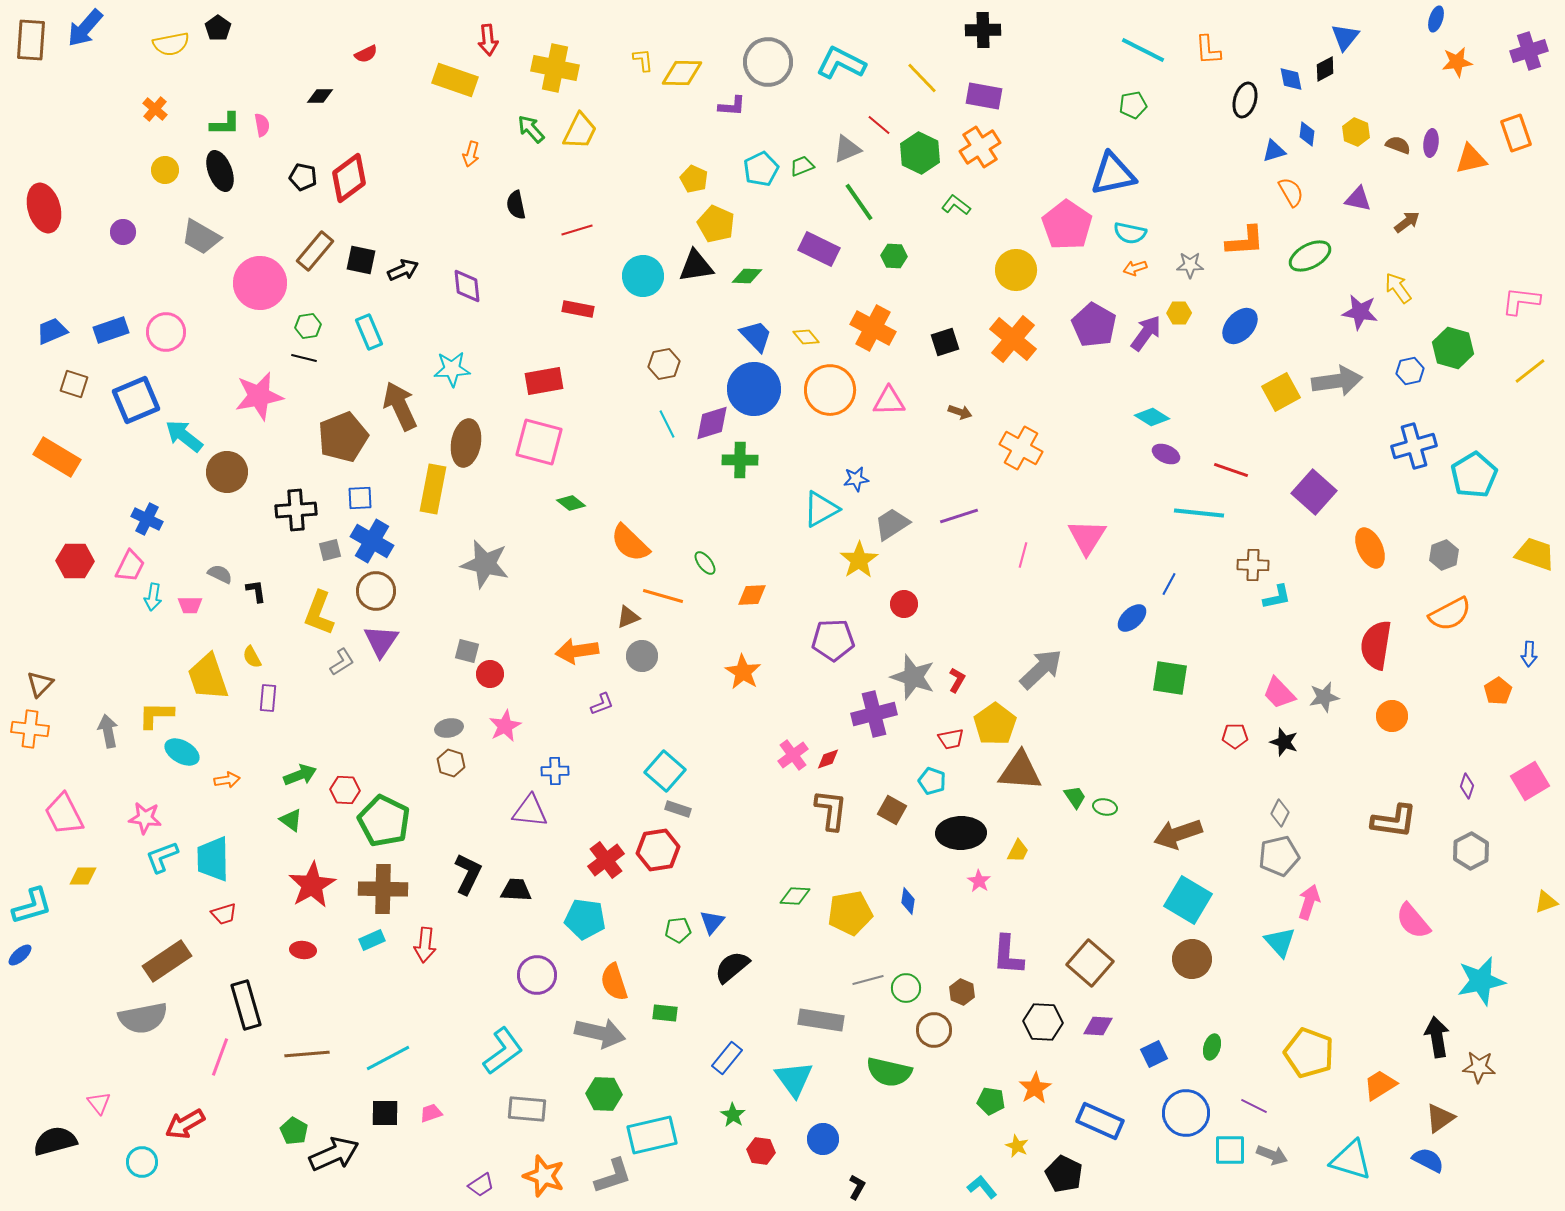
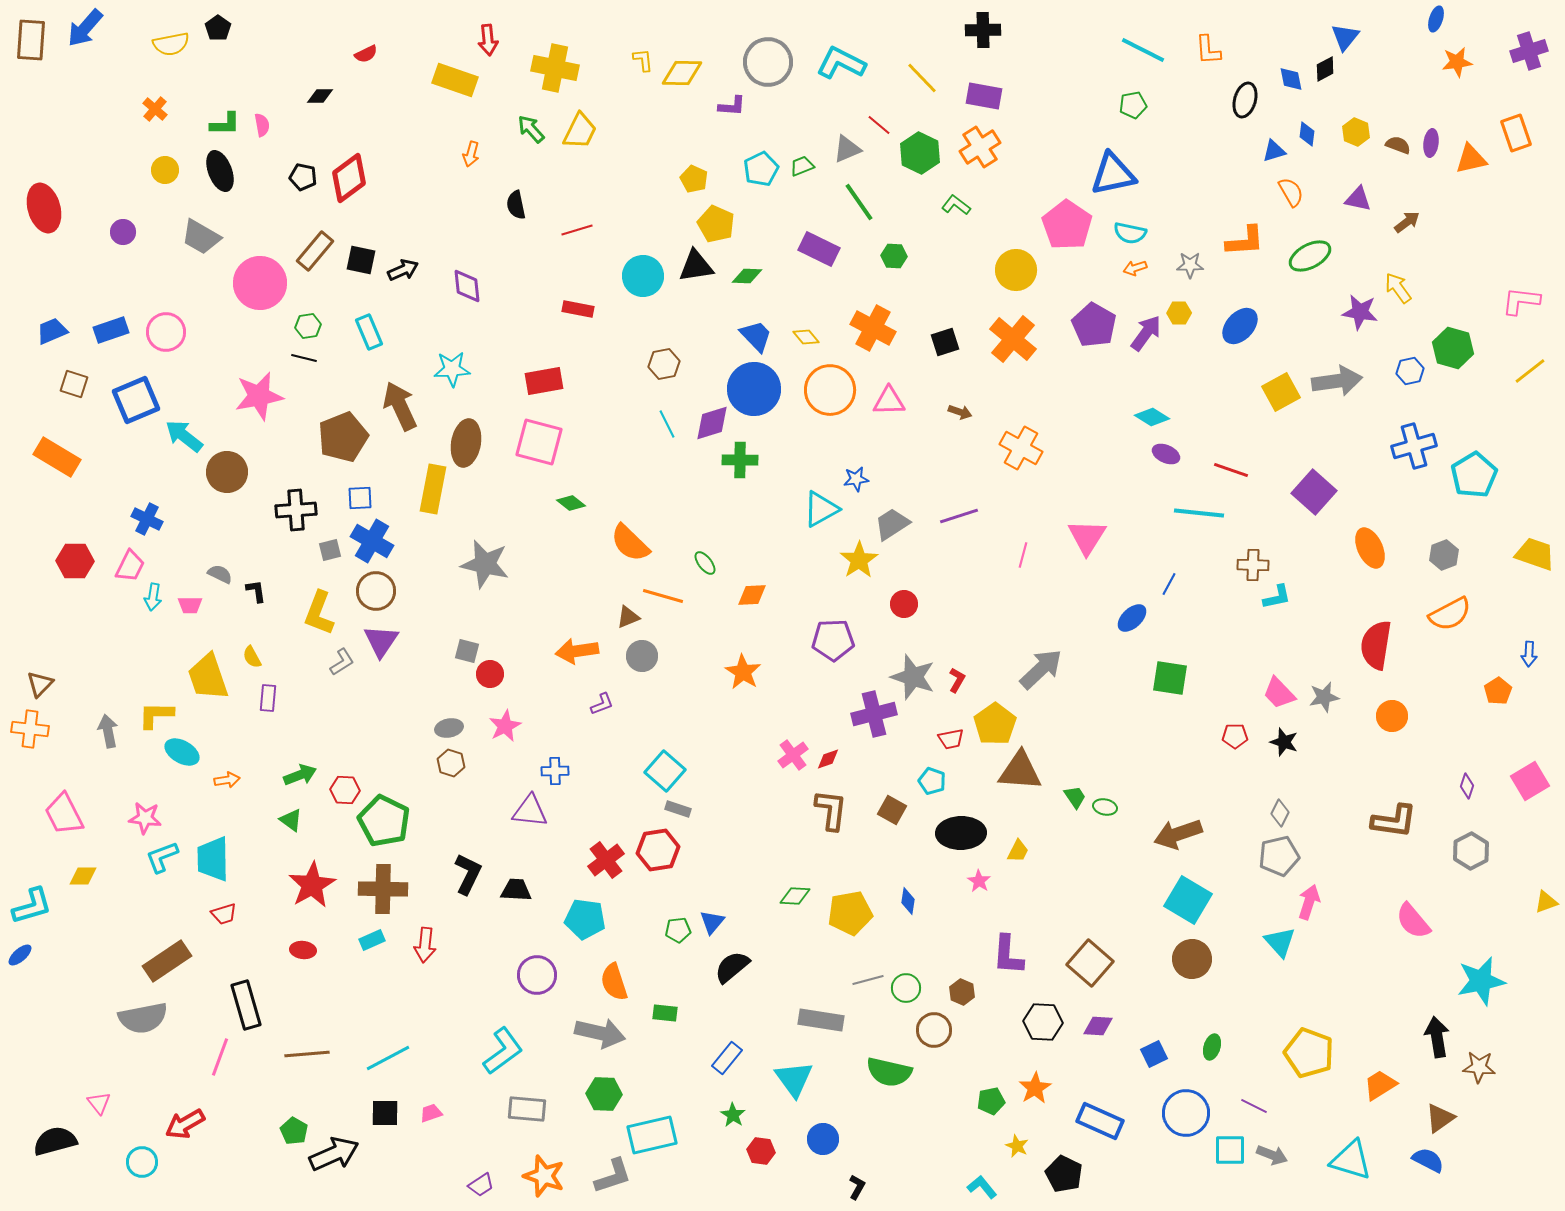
green pentagon at (991, 1101): rotated 20 degrees counterclockwise
